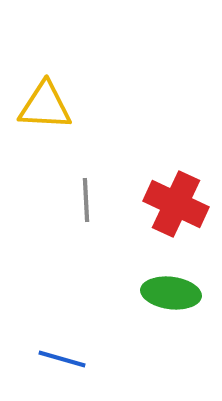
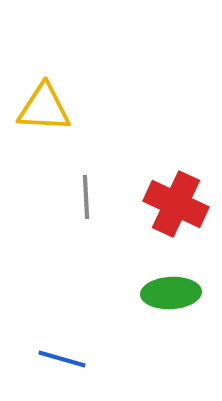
yellow triangle: moved 1 px left, 2 px down
gray line: moved 3 px up
green ellipse: rotated 10 degrees counterclockwise
